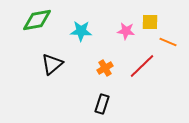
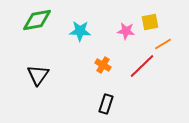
yellow square: rotated 12 degrees counterclockwise
cyan star: moved 1 px left
orange line: moved 5 px left, 2 px down; rotated 54 degrees counterclockwise
black triangle: moved 14 px left, 11 px down; rotated 15 degrees counterclockwise
orange cross: moved 2 px left, 3 px up; rotated 28 degrees counterclockwise
black rectangle: moved 4 px right
